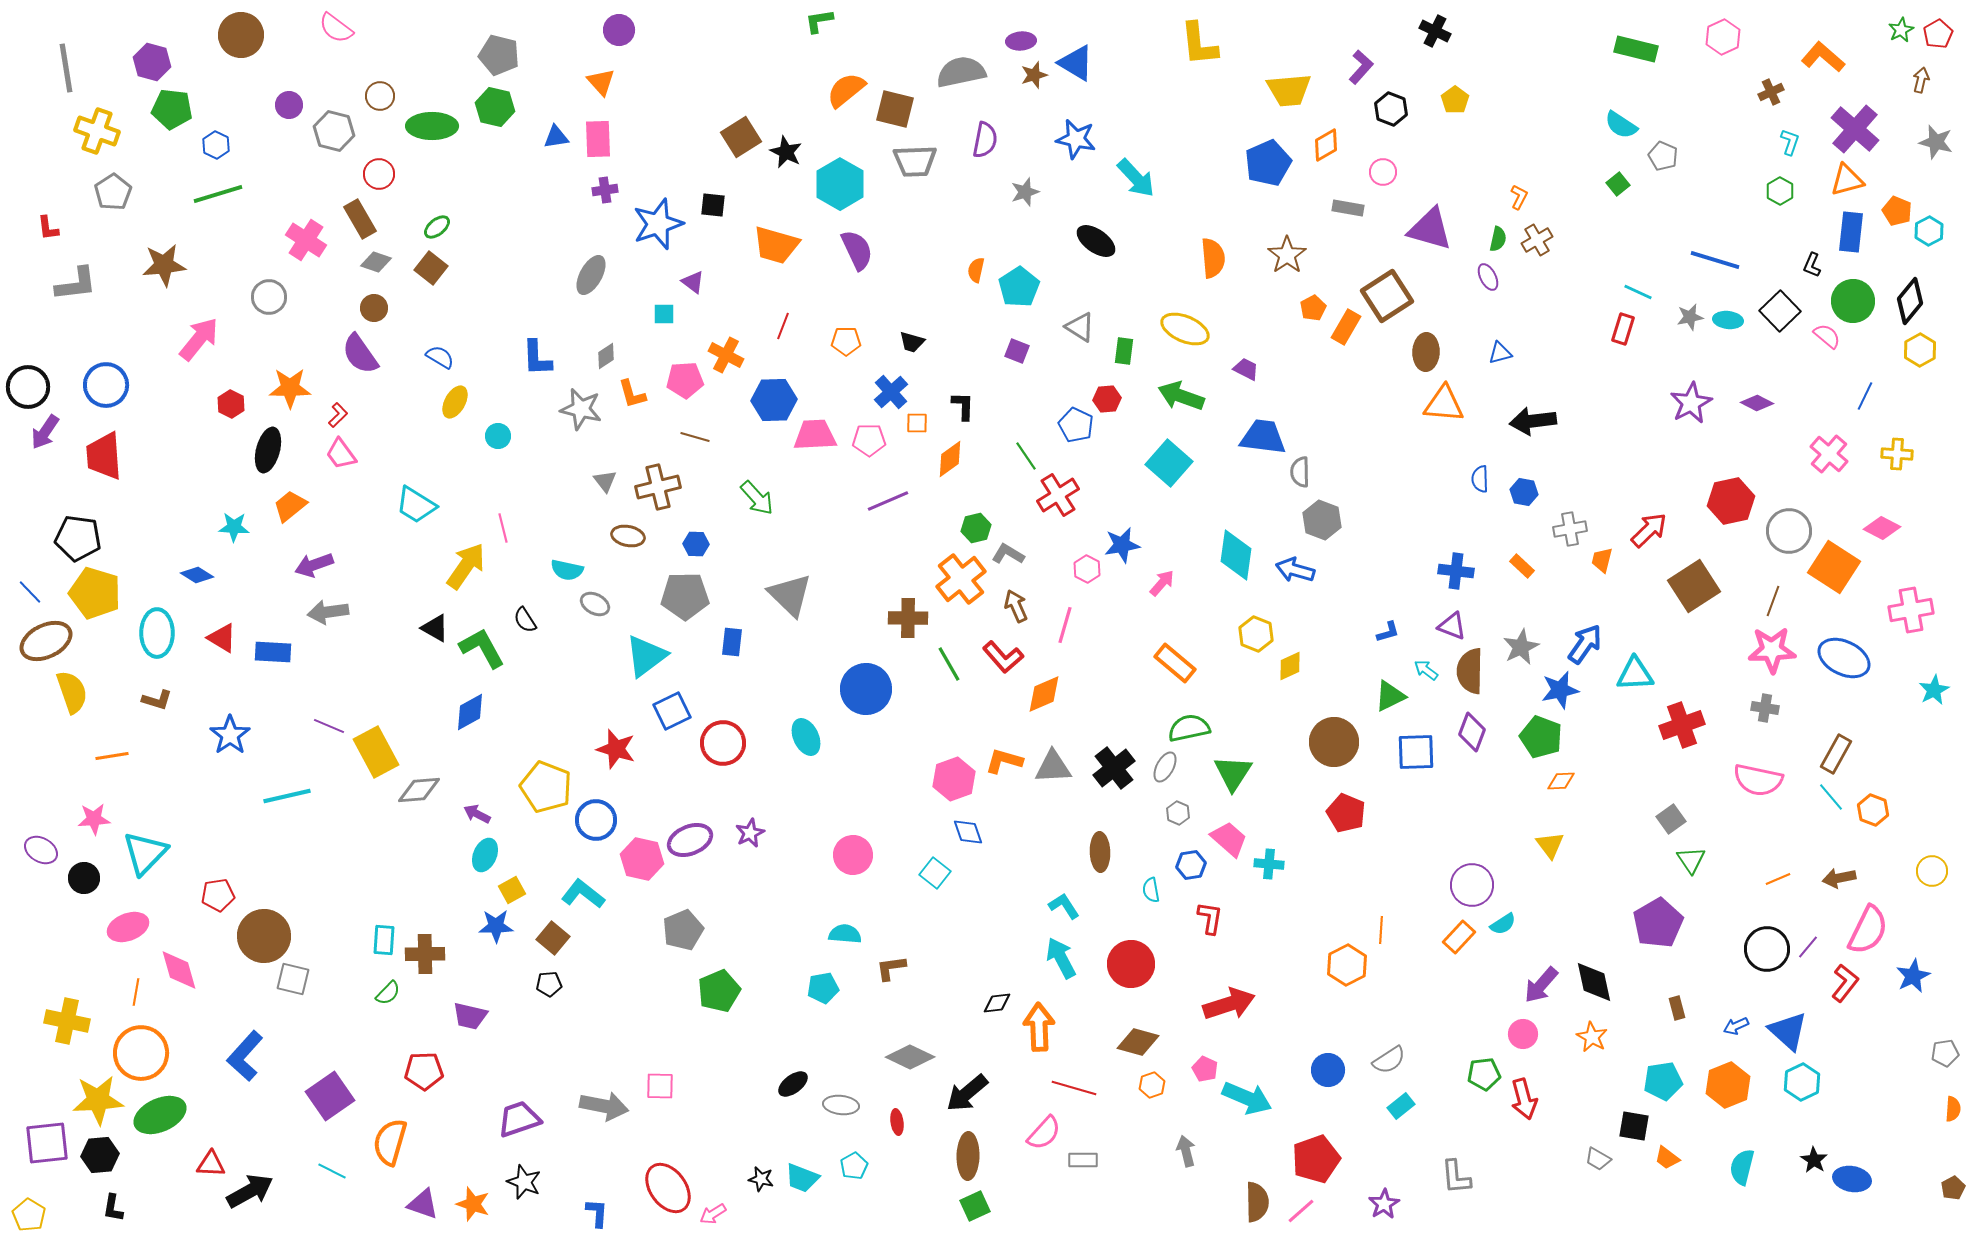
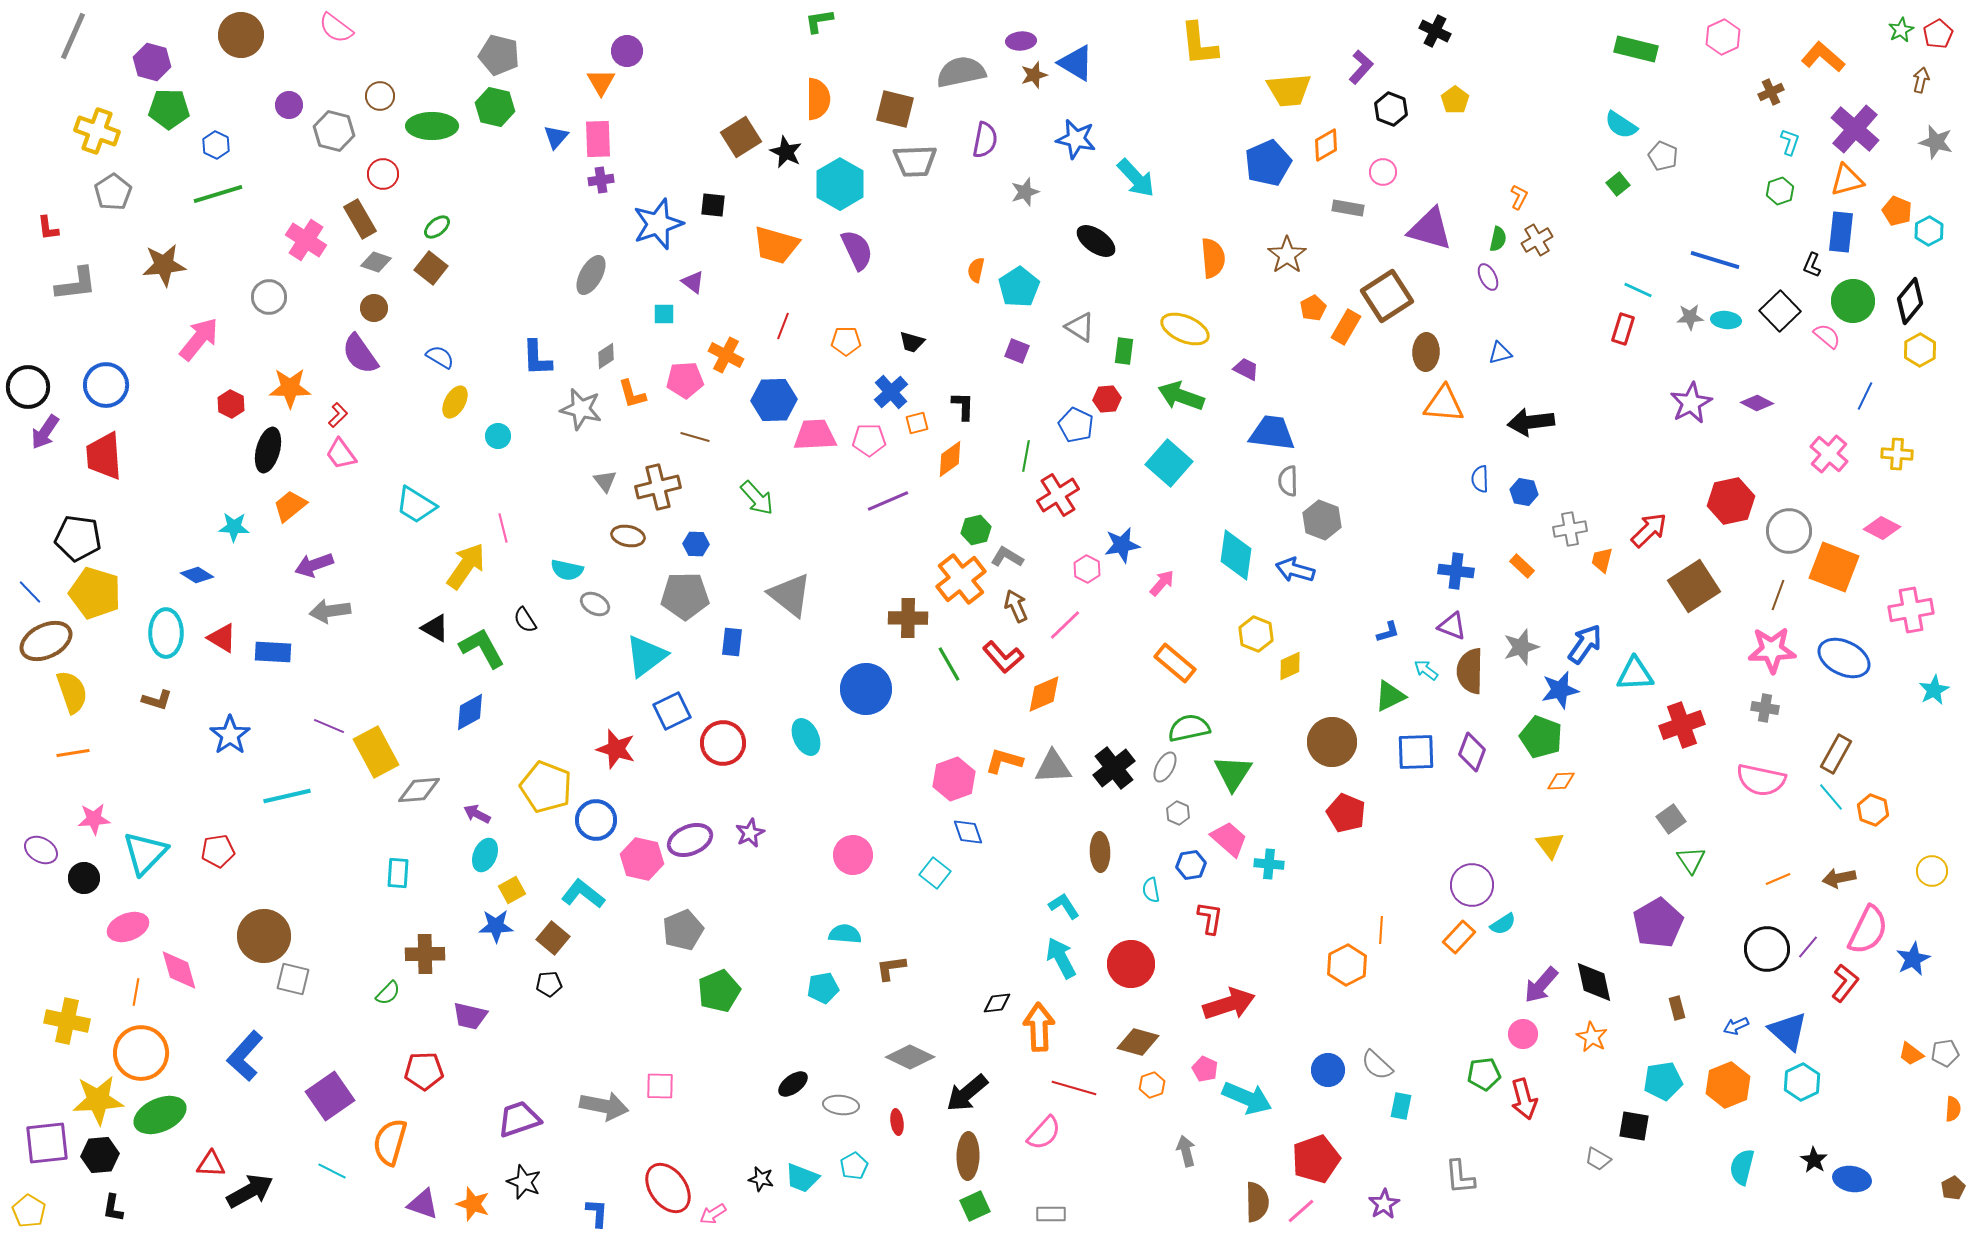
purple circle at (619, 30): moved 8 px right, 21 px down
gray line at (66, 68): moved 7 px right, 32 px up; rotated 33 degrees clockwise
orange triangle at (601, 82): rotated 12 degrees clockwise
orange semicircle at (846, 90): moved 28 px left, 9 px down; rotated 129 degrees clockwise
green pentagon at (172, 109): moved 3 px left; rotated 6 degrees counterclockwise
blue triangle at (556, 137): rotated 40 degrees counterclockwise
red circle at (379, 174): moved 4 px right
purple cross at (605, 190): moved 4 px left, 10 px up
green hexagon at (1780, 191): rotated 12 degrees clockwise
blue rectangle at (1851, 232): moved 10 px left
cyan line at (1638, 292): moved 2 px up
gray star at (1690, 317): rotated 8 degrees clockwise
cyan ellipse at (1728, 320): moved 2 px left
black arrow at (1533, 421): moved 2 px left, 1 px down
orange square at (917, 423): rotated 15 degrees counterclockwise
blue trapezoid at (1263, 437): moved 9 px right, 4 px up
green line at (1026, 456): rotated 44 degrees clockwise
gray semicircle at (1300, 472): moved 12 px left, 9 px down
green hexagon at (976, 528): moved 2 px down
gray L-shape at (1008, 554): moved 1 px left, 3 px down
orange square at (1834, 567): rotated 12 degrees counterclockwise
gray triangle at (790, 595): rotated 6 degrees counterclockwise
brown line at (1773, 601): moved 5 px right, 6 px up
gray arrow at (328, 612): moved 2 px right, 1 px up
pink line at (1065, 625): rotated 30 degrees clockwise
cyan ellipse at (157, 633): moved 9 px right
gray star at (1521, 647): rotated 9 degrees clockwise
purple diamond at (1472, 732): moved 20 px down
brown circle at (1334, 742): moved 2 px left
orange line at (112, 756): moved 39 px left, 3 px up
pink semicircle at (1758, 780): moved 3 px right
red pentagon at (218, 895): moved 44 px up
cyan rectangle at (384, 940): moved 14 px right, 67 px up
blue star at (1913, 976): moved 17 px up
gray semicircle at (1389, 1060): moved 12 px left, 5 px down; rotated 76 degrees clockwise
cyan rectangle at (1401, 1106): rotated 40 degrees counterclockwise
orange trapezoid at (1667, 1158): moved 244 px right, 104 px up
gray rectangle at (1083, 1160): moved 32 px left, 54 px down
gray L-shape at (1456, 1177): moved 4 px right
yellow pentagon at (29, 1215): moved 4 px up
